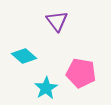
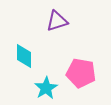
purple triangle: rotated 50 degrees clockwise
cyan diamond: rotated 50 degrees clockwise
